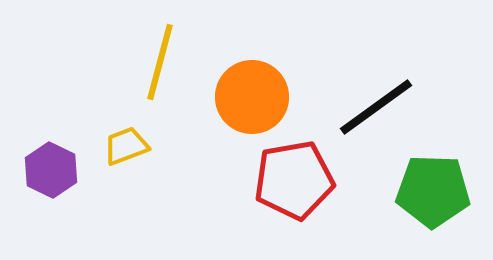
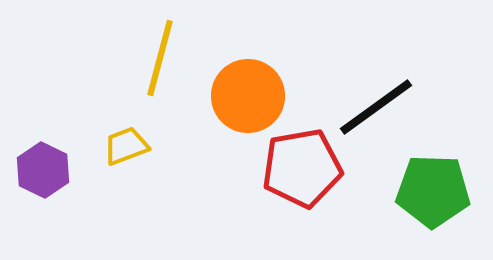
yellow line: moved 4 px up
orange circle: moved 4 px left, 1 px up
purple hexagon: moved 8 px left
red pentagon: moved 8 px right, 12 px up
